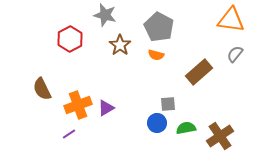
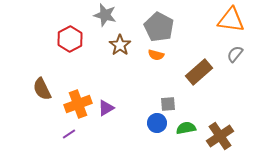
orange cross: moved 1 px up
